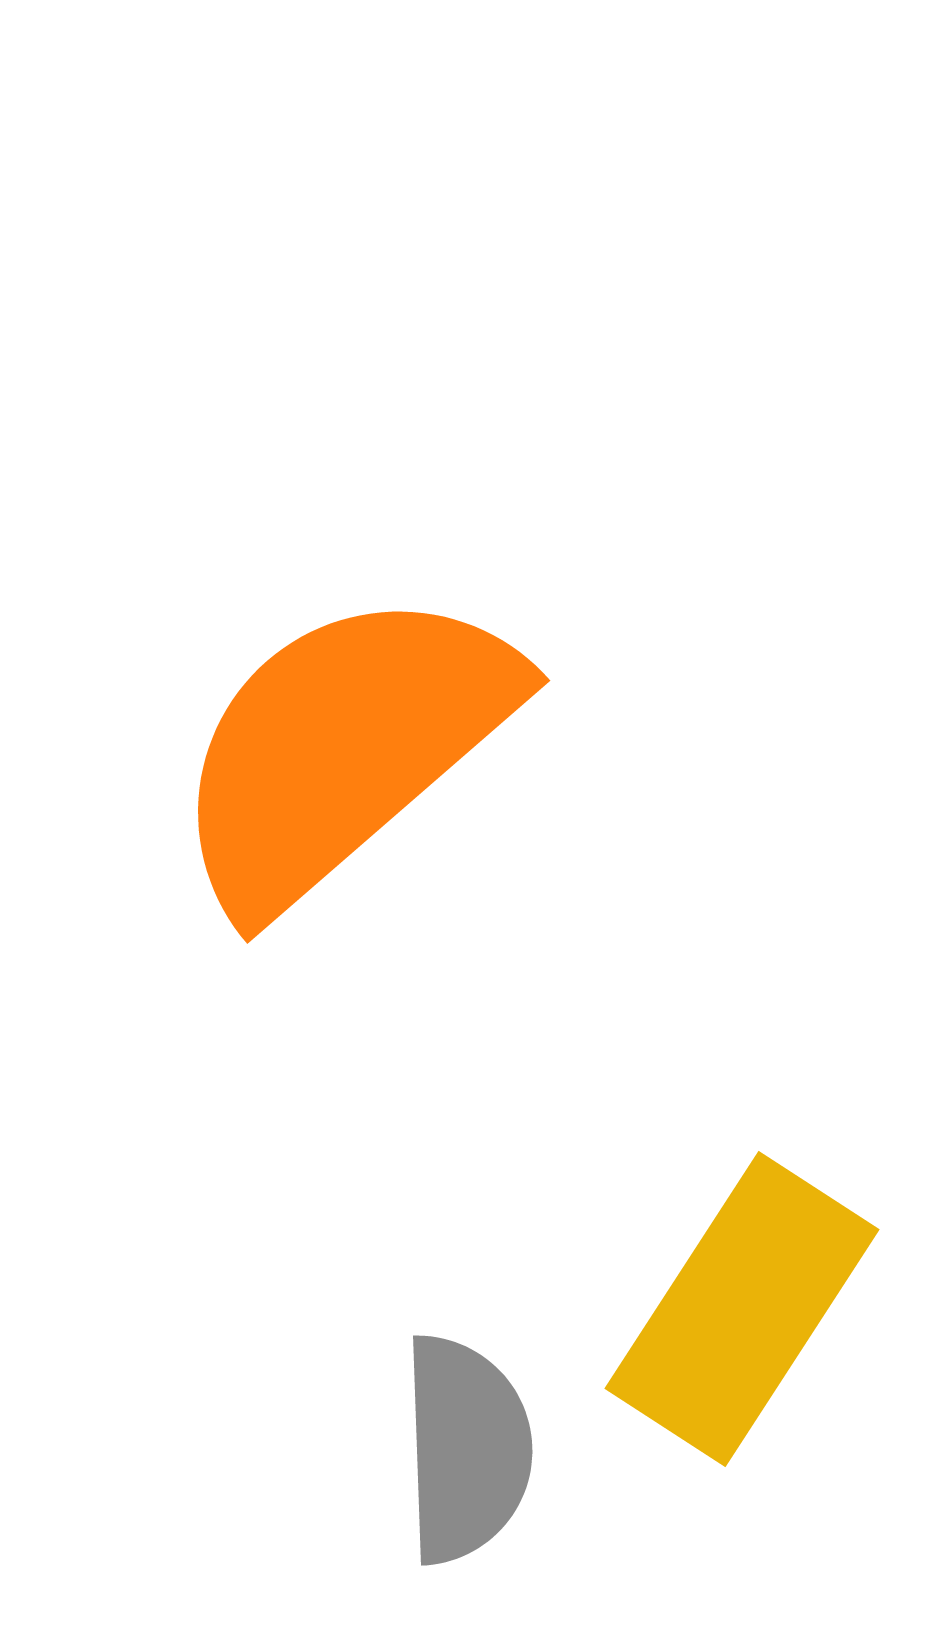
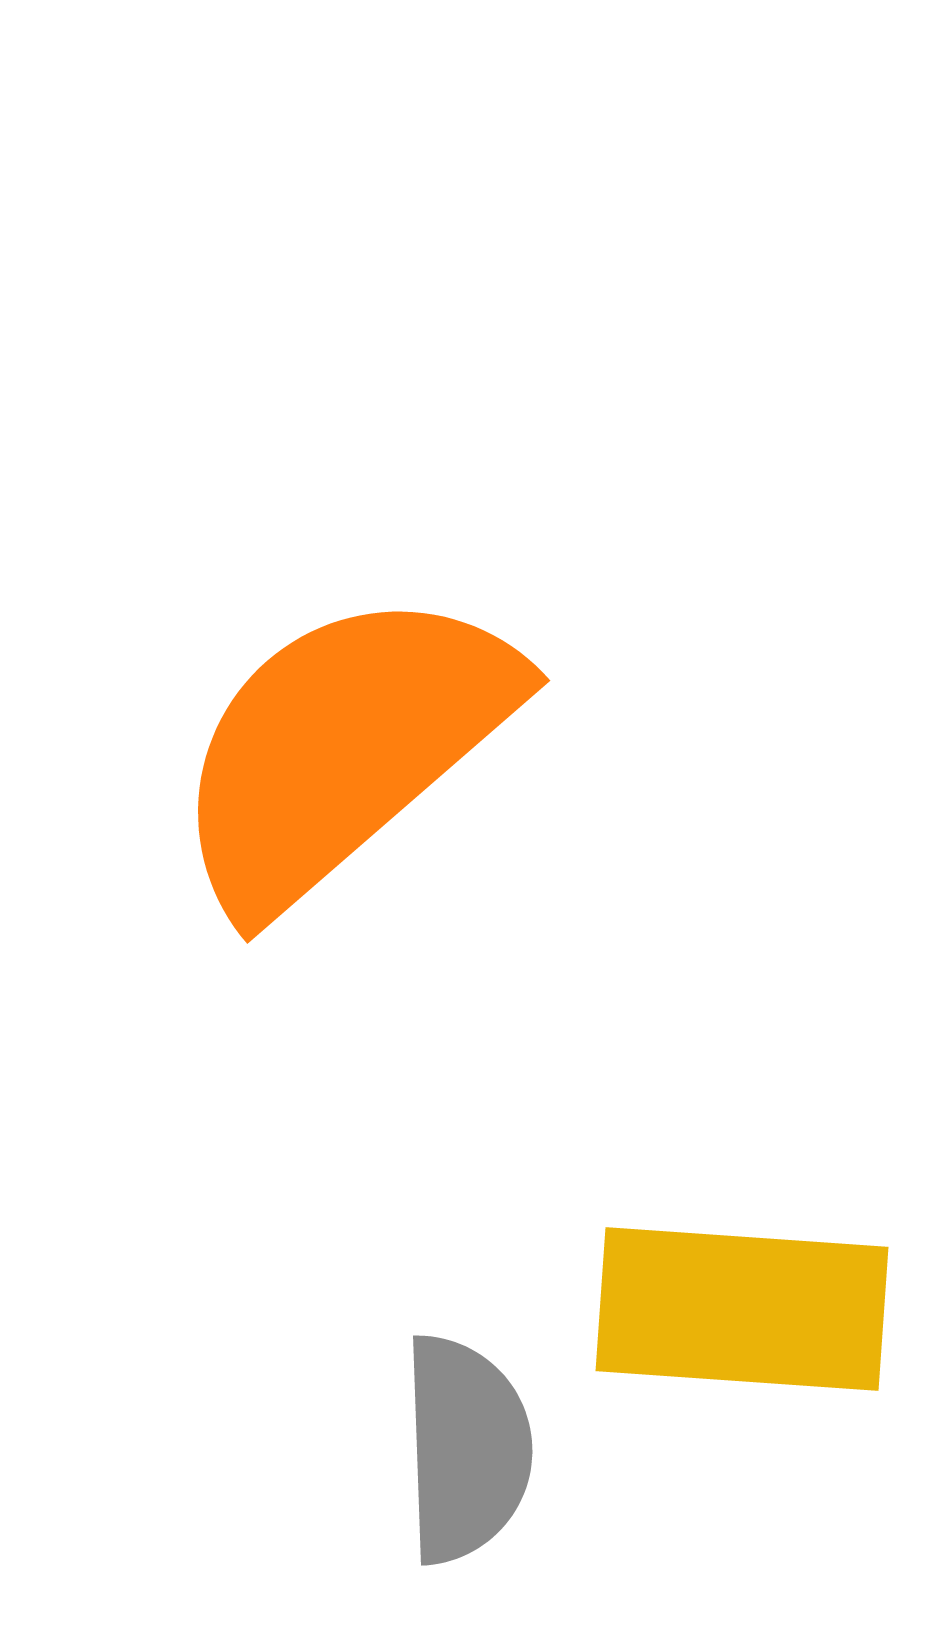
yellow rectangle: rotated 61 degrees clockwise
